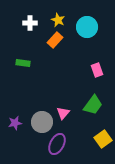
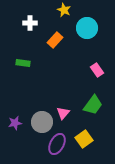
yellow star: moved 6 px right, 10 px up
cyan circle: moved 1 px down
pink rectangle: rotated 16 degrees counterclockwise
yellow square: moved 19 px left
